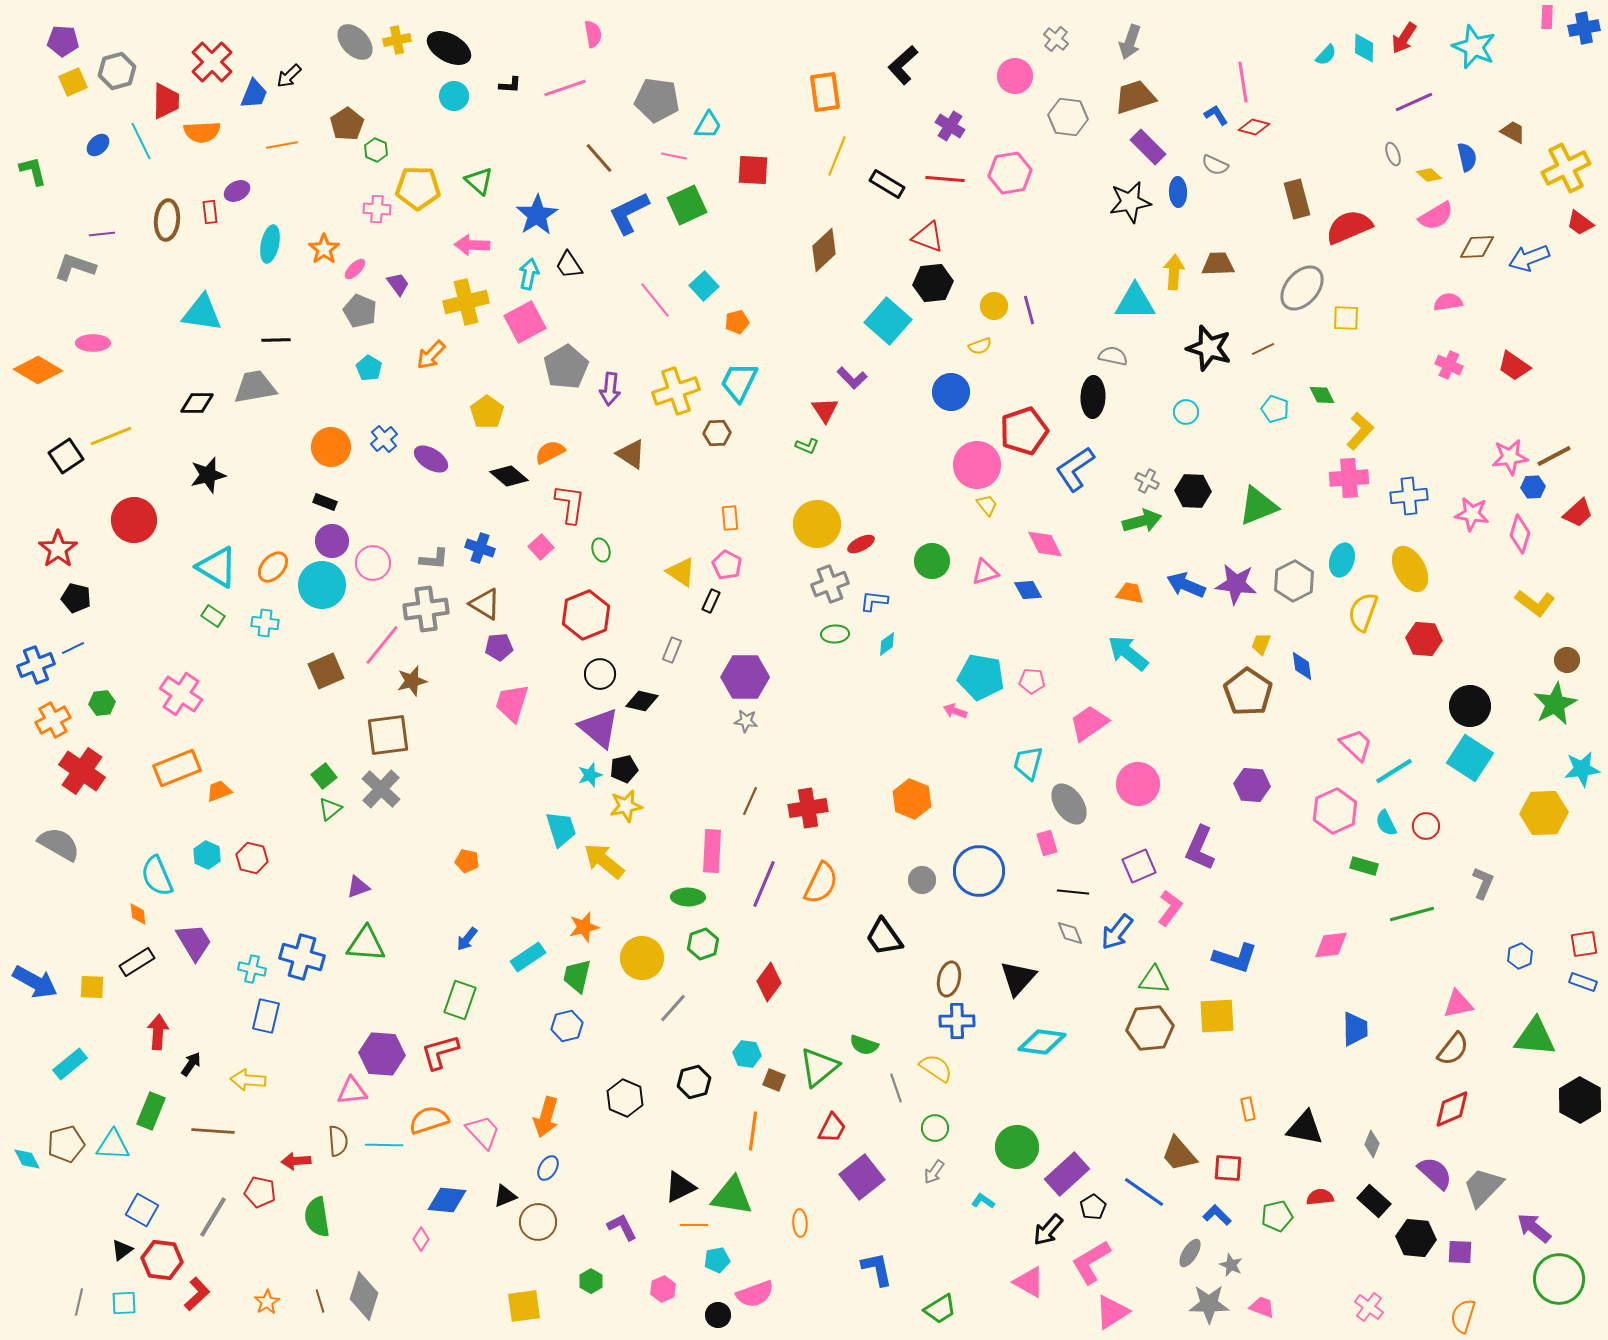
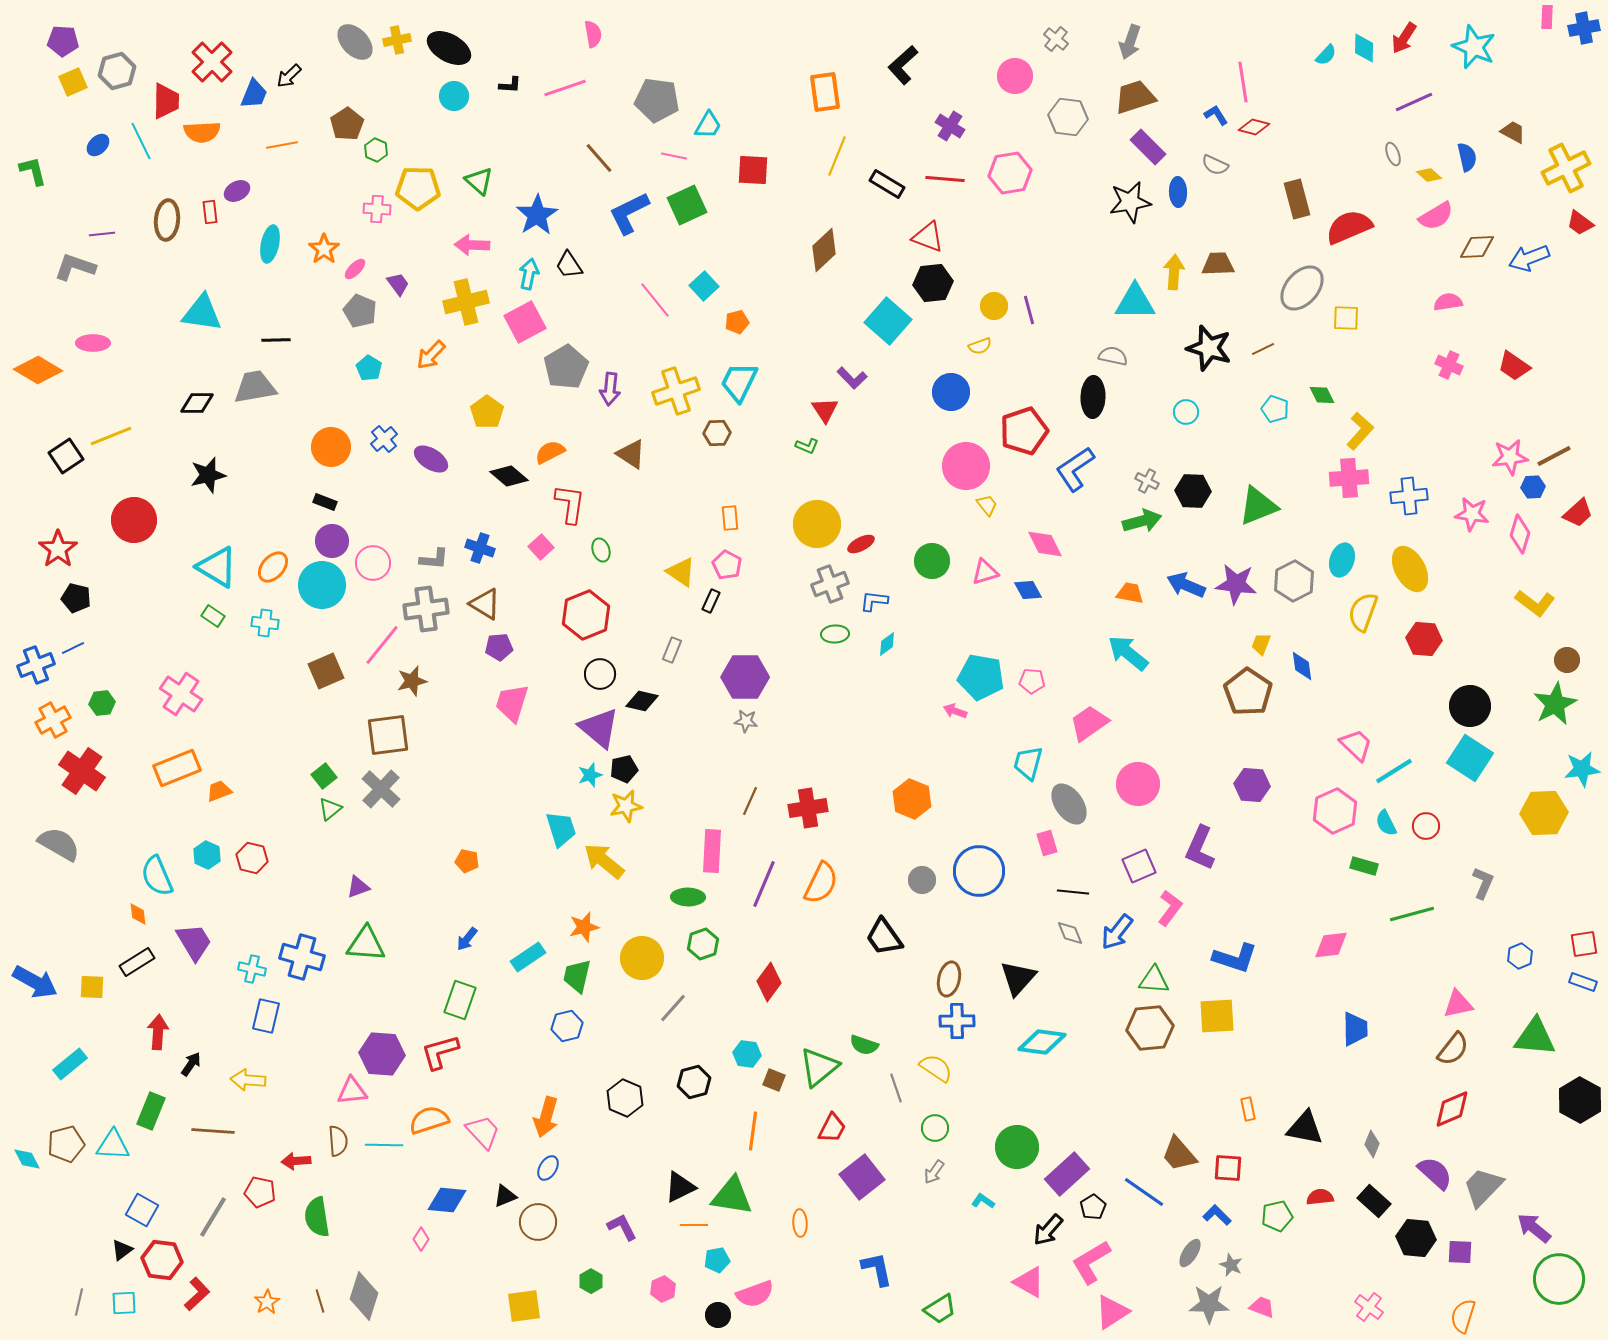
pink circle at (977, 465): moved 11 px left, 1 px down
